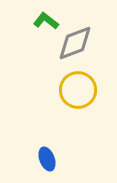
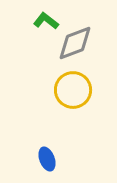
yellow circle: moved 5 px left
